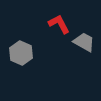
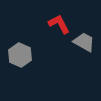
gray hexagon: moved 1 px left, 2 px down
